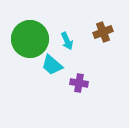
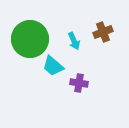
cyan arrow: moved 7 px right
cyan trapezoid: moved 1 px right, 1 px down
